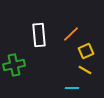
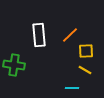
orange line: moved 1 px left, 1 px down
yellow square: rotated 21 degrees clockwise
green cross: rotated 20 degrees clockwise
